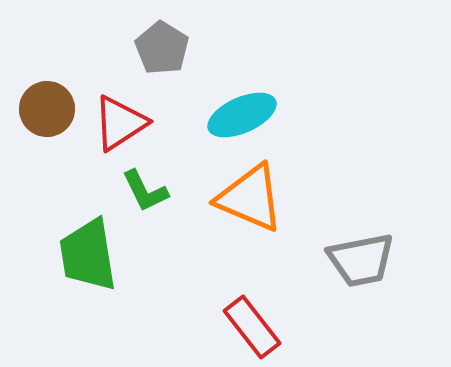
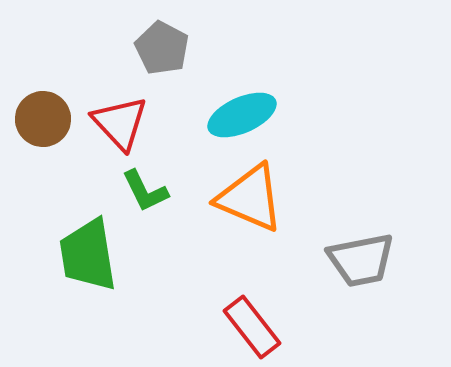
gray pentagon: rotated 4 degrees counterclockwise
brown circle: moved 4 px left, 10 px down
red triangle: rotated 40 degrees counterclockwise
